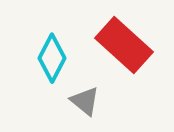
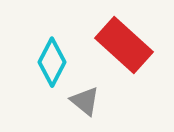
cyan diamond: moved 4 px down
